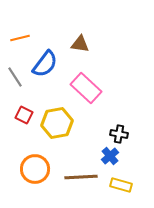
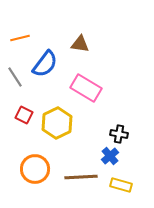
pink rectangle: rotated 12 degrees counterclockwise
yellow hexagon: rotated 16 degrees counterclockwise
